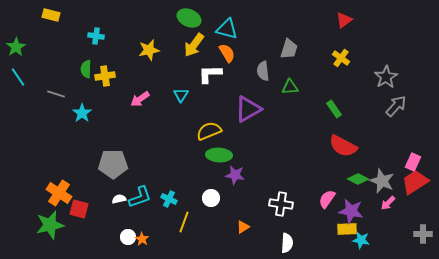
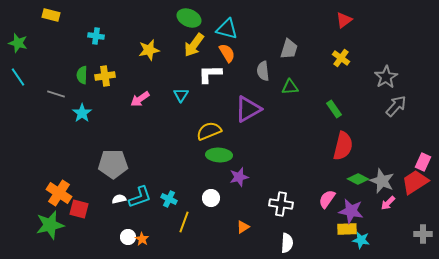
green star at (16, 47): moved 2 px right, 4 px up; rotated 24 degrees counterclockwise
green semicircle at (86, 69): moved 4 px left, 6 px down
red semicircle at (343, 146): rotated 104 degrees counterclockwise
pink rectangle at (413, 162): moved 10 px right
purple star at (235, 175): moved 4 px right, 2 px down; rotated 24 degrees counterclockwise
